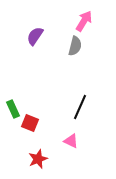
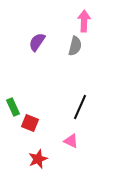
pink arrow: rotated 30 degrees counterclockwise
purple semicircle: moved 2 px right, 6 px down
green rectangle: moved 2 px up
